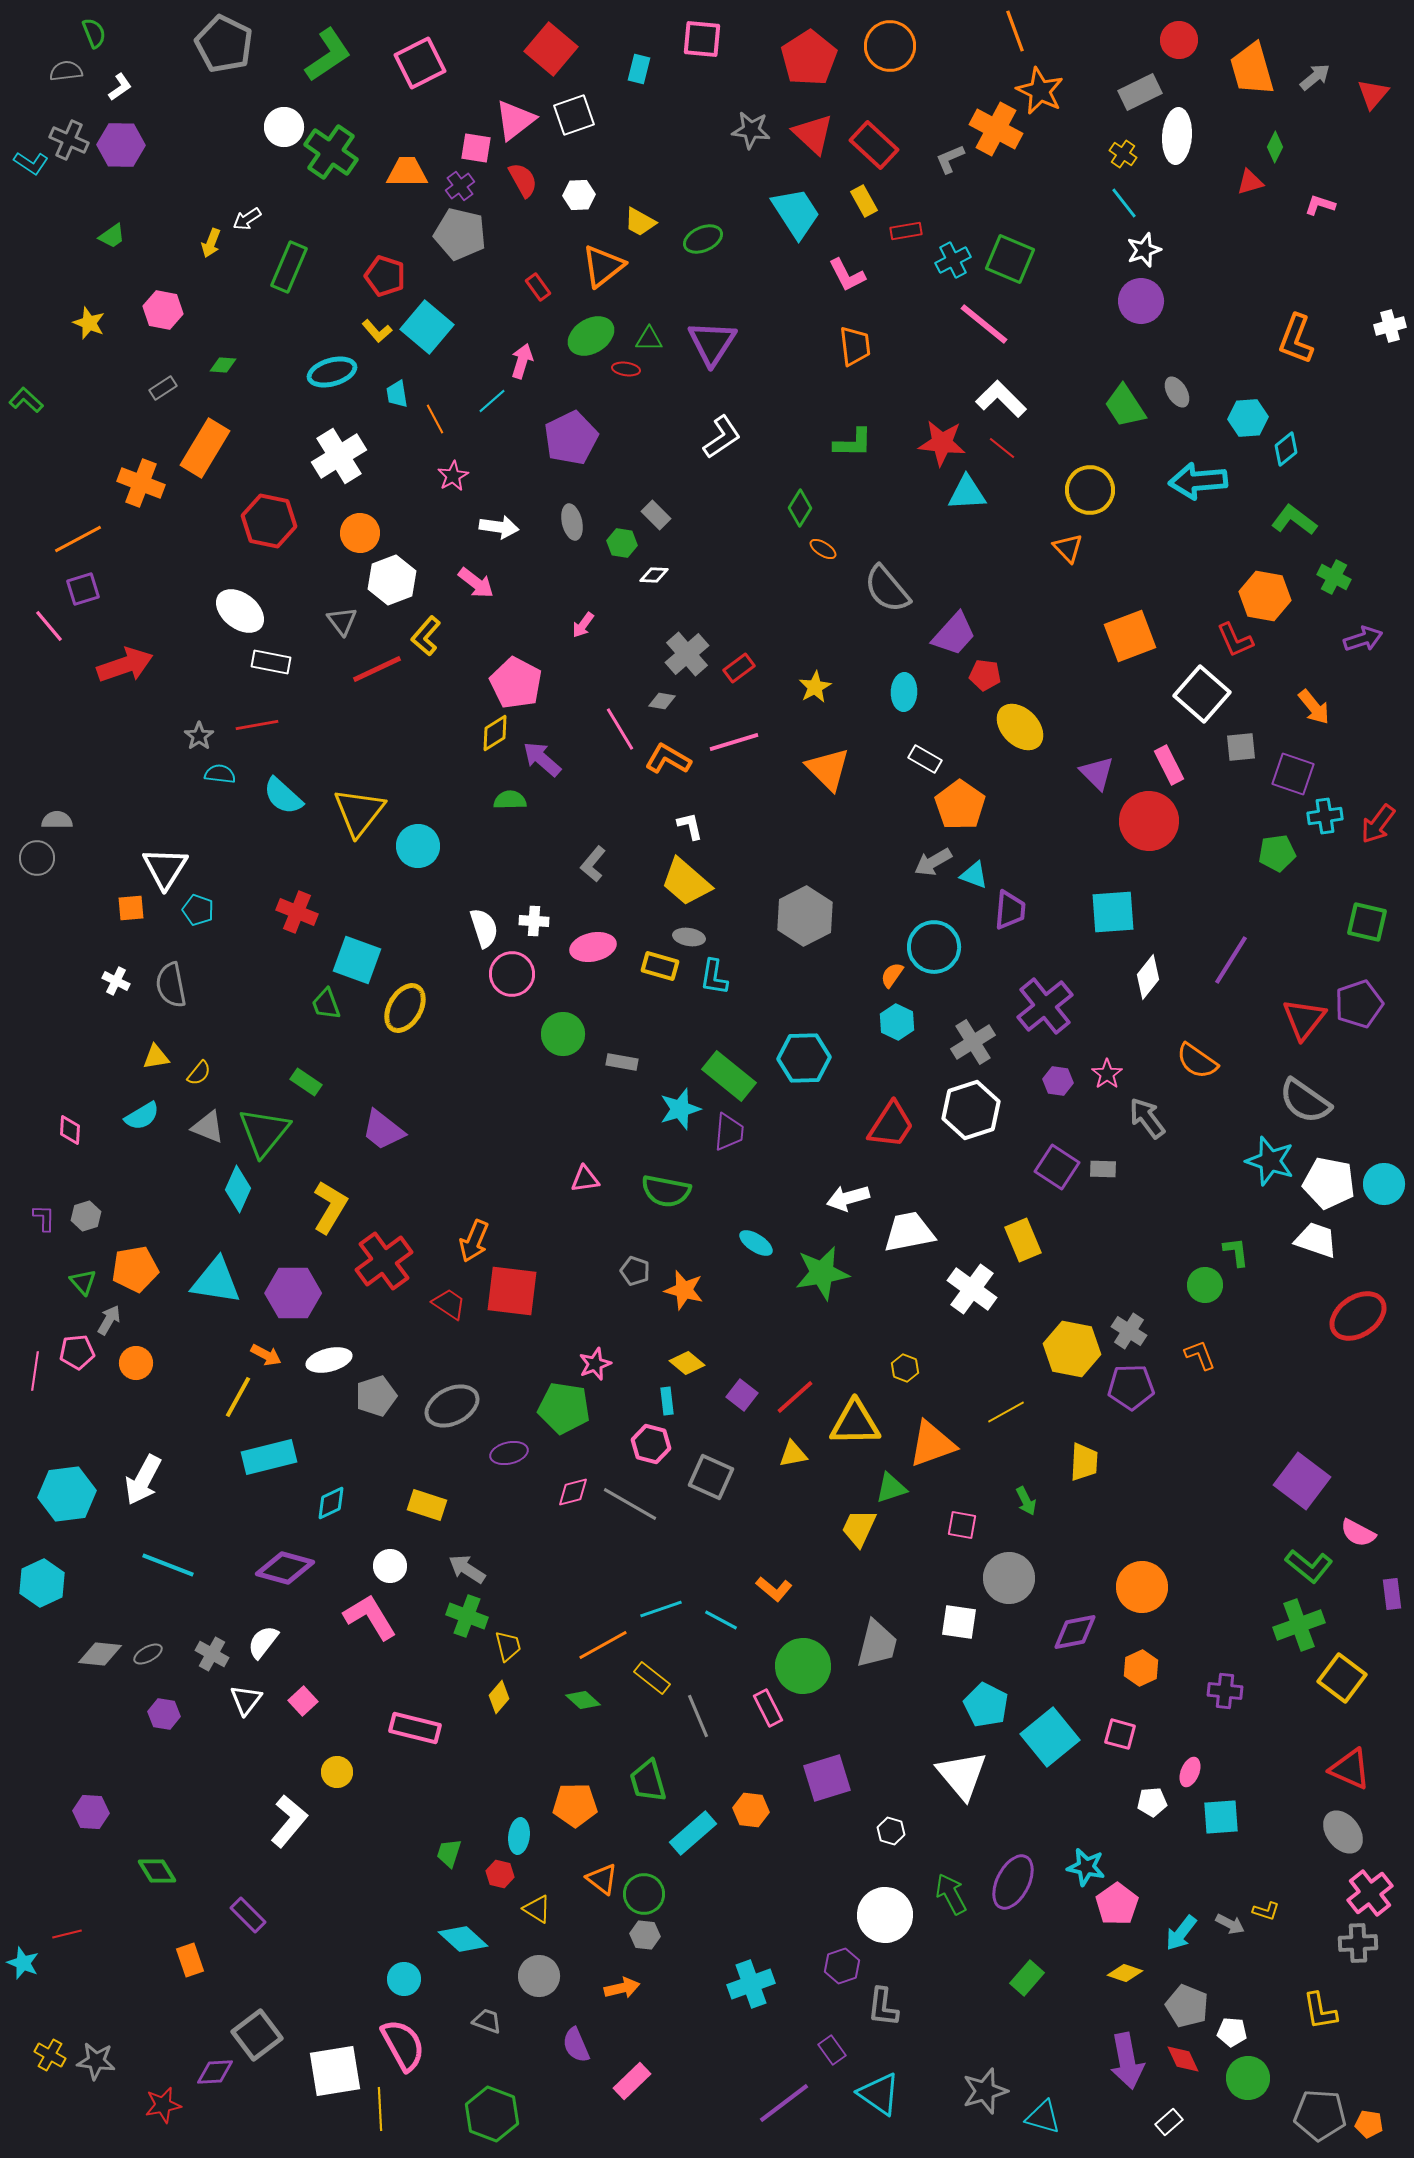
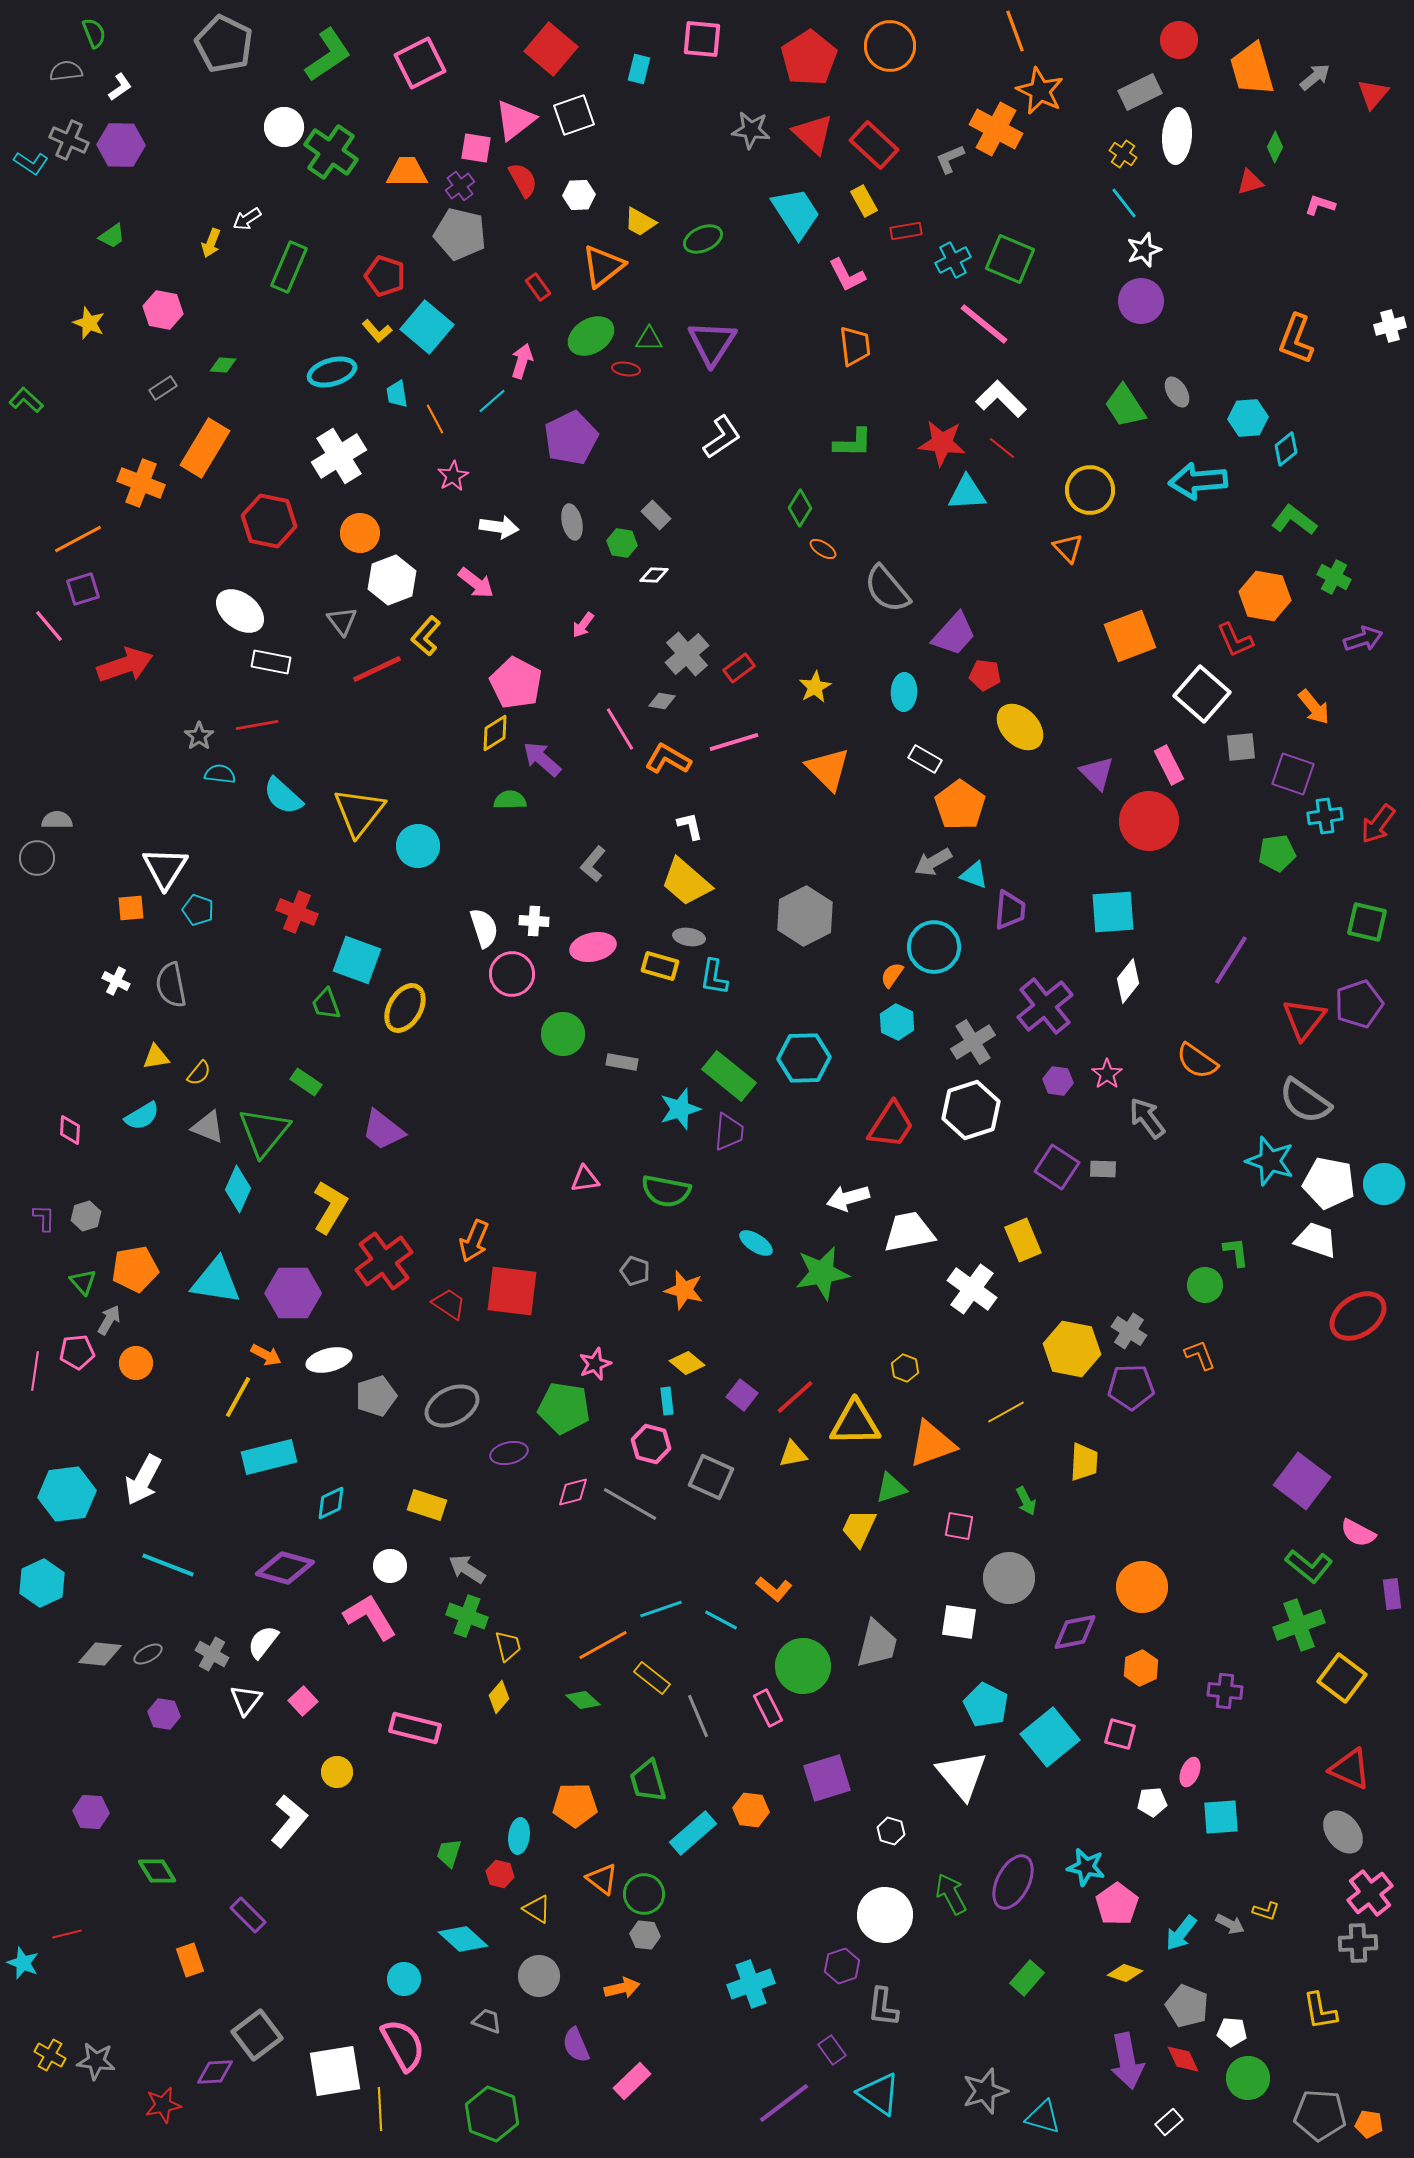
white diamond at (1148, 977): moved 20 px left, 4 px down
pink square at (962, 1525): moved 3 px left, 1 px down
